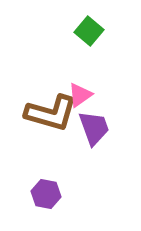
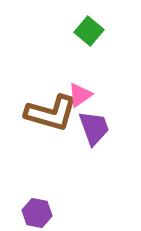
purple hexagon: moved 9 px left, 19 px down
